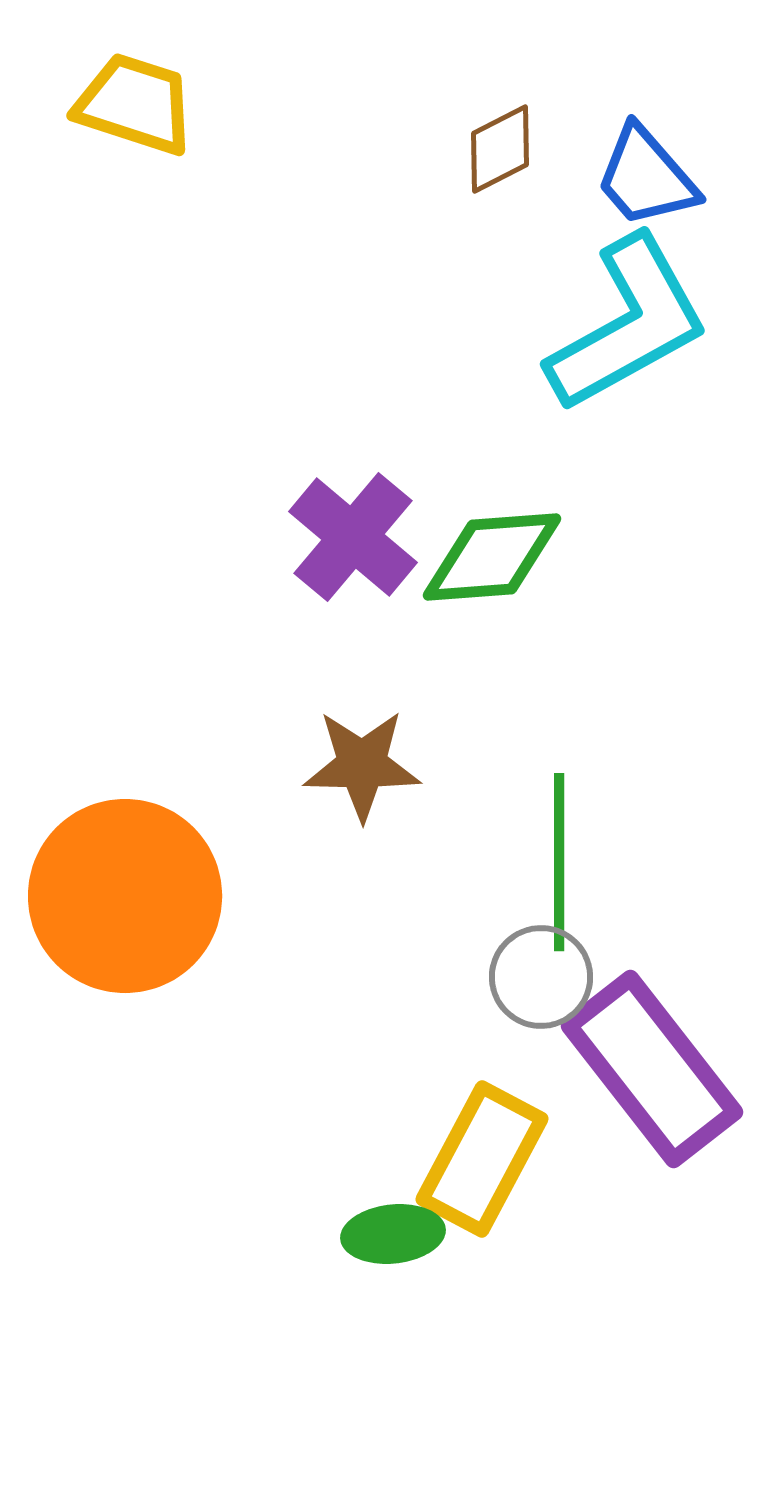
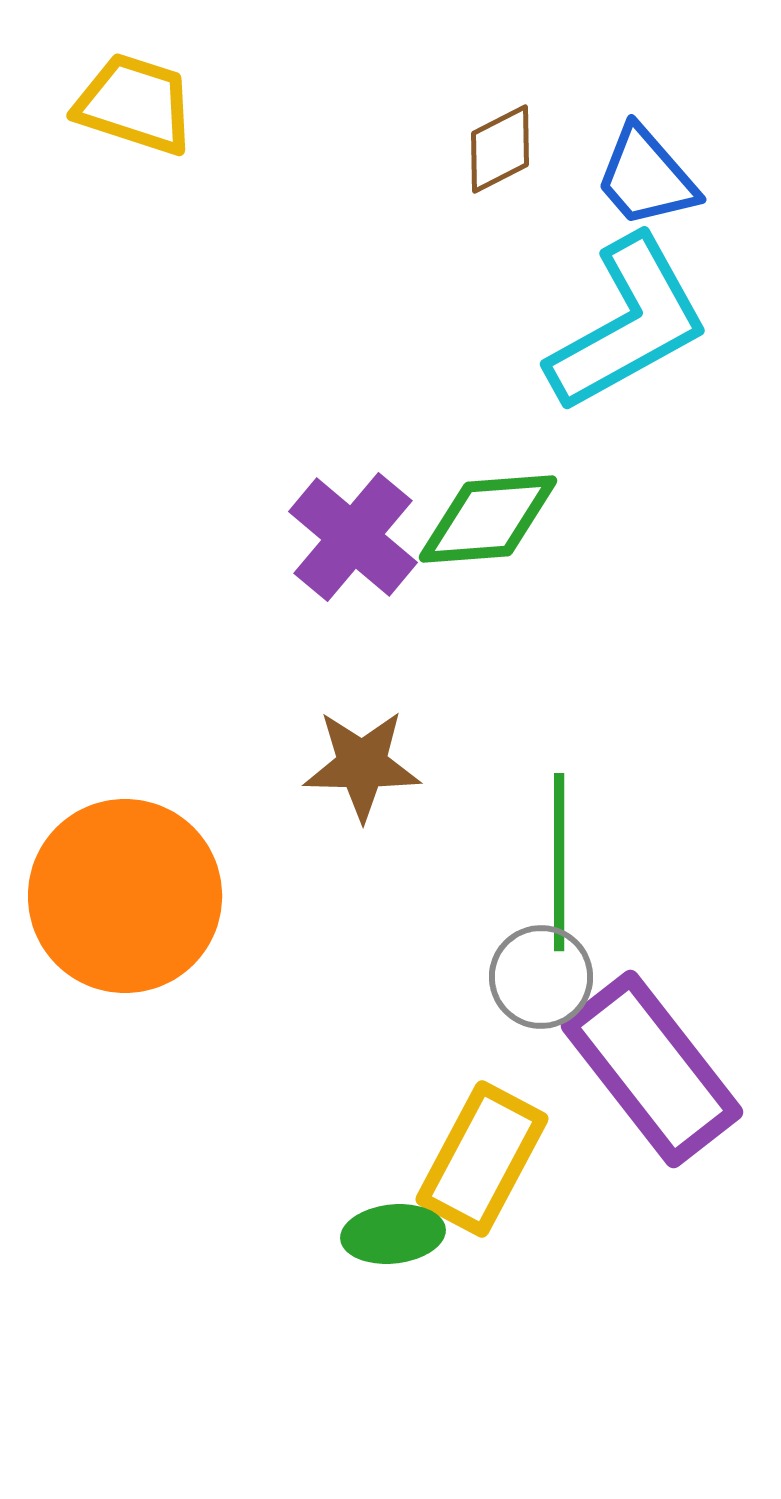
green diamond: moved 4 px left, 38 px up
